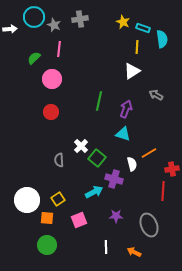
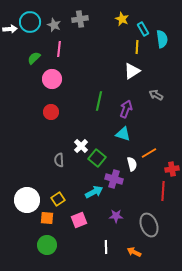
cyan circle: moved 4 px left, 5 px down
yellow star: moved 1 px left, 3 px up
cyan rectangle: moved 1 px down; rotated 40 degrees clockwise
